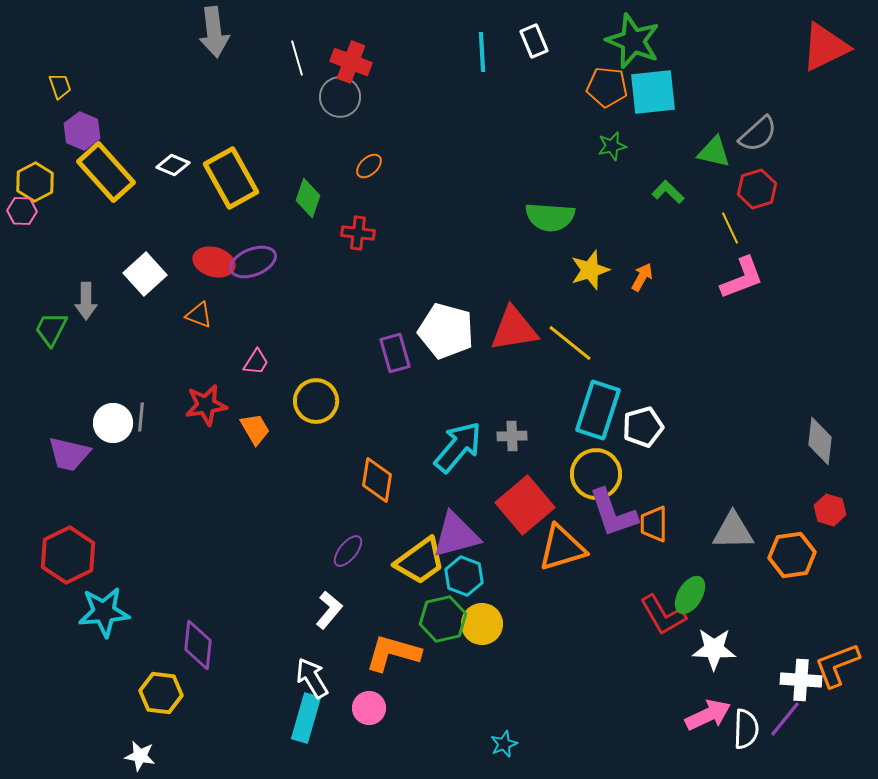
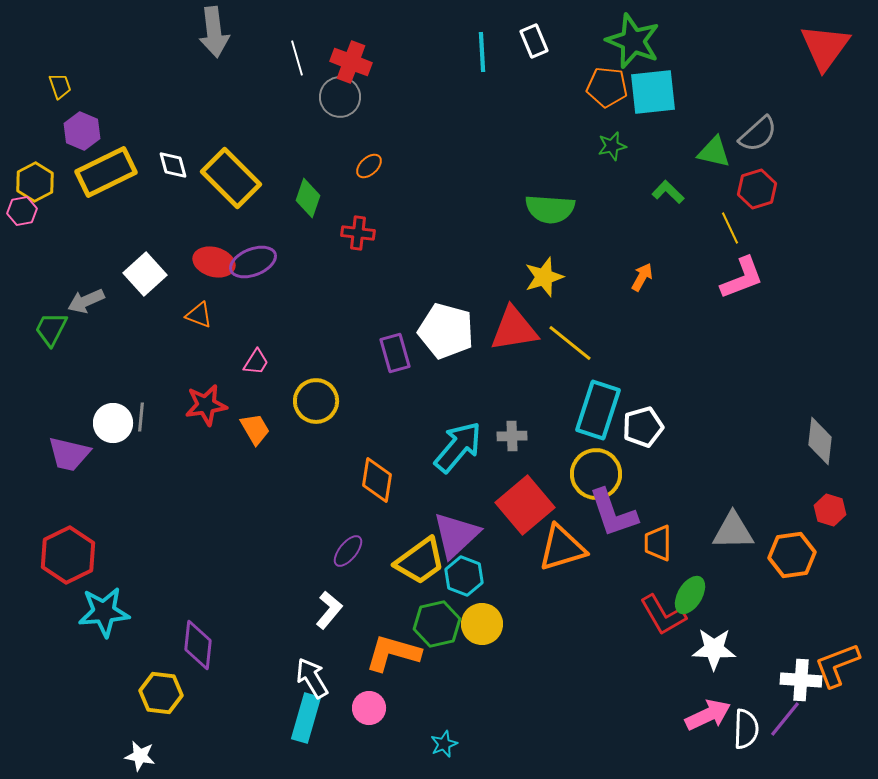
red triangle at (825, 47): rotated 28 degrees counterclockwise
white diamond at (173, 165): rotated 52 degrees clockwise
yellow rectangle at (106, 172): rotated 74 degrees counterclockwise
yellow rectangle at (231, 178): rotated 16 degrees counterclockwise
pink hexagon at (22, 211): rotated 12 degrees counterclockwise
green semicircle at (550, 217): moved 8 px up
yellow star at (590, 270): moved 46 px left, 7 px down
gray arrow at (86, 301): rotated 66 degrees clockwise
orange trapezoid at (654, 524): moved 4 px right, 19 px down
purple triangle at (456, 535): rotated 28 degrees counterclockwise
green hexagon at (443, 619): moved 6 px left, 5 px down
cyan star at (504, 744): moved 60 px left
